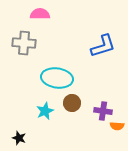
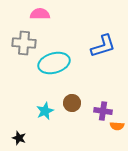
cyan ellipse: moved 3 px left, 15 px up; rotated 24 degrees counterclockwise
